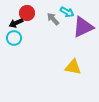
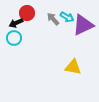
cyan arrow: moved 5 px down
purple triangle: moved 2 px up
